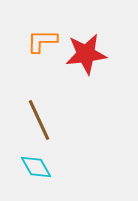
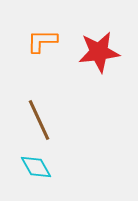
red star: moved 13 px right, 2 px up
